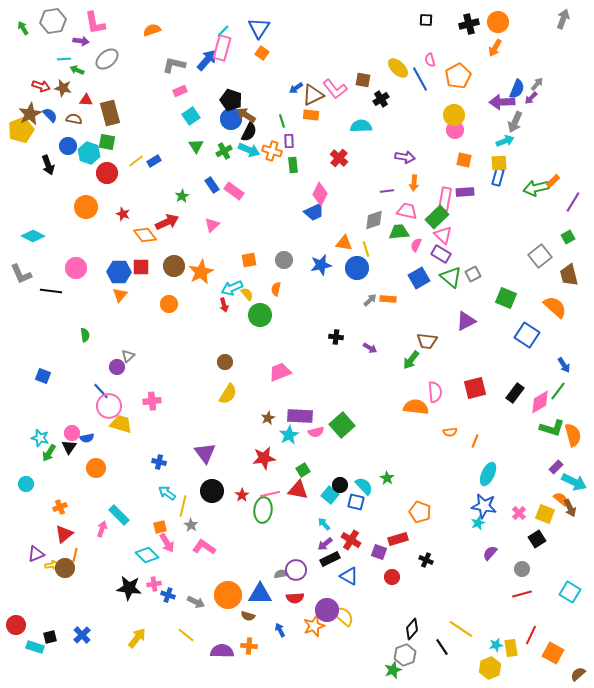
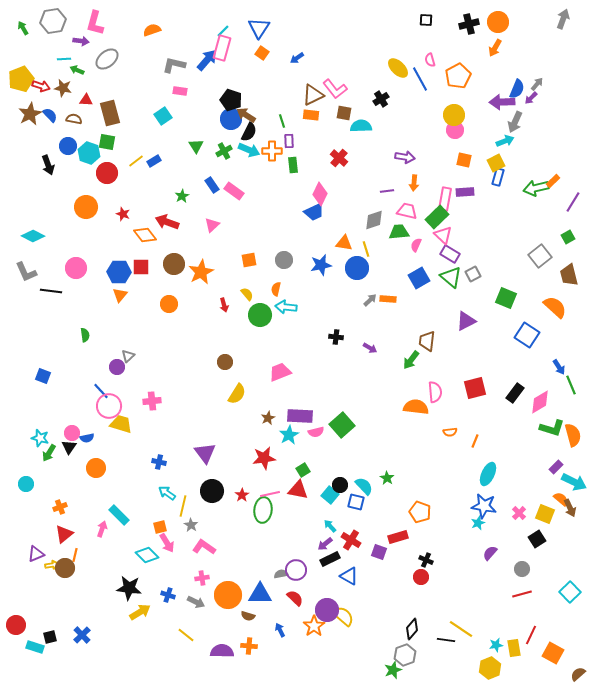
pink L-shape at (95, 23): rotated 25 degrees clockwise
brown square at (363, 80): moved 19 px left, 33 px down
blue arrow at (296, 88): moved 1 px right, 30 px up
pink rectangle at (180, 91): rotated 32 degrees clockwise
cyan square at (191, 116): moved 28 px left
yellow pentagon at (21, 130): moved 51 px up
orange cross at (272, 151): rotated 18 degrees counterclockwise
yellow square at (499, 163): moved 3 px left; rotated 24 degrees counterclockwise
red arrow at (167, 222): rotated 135 degrees counterclockwise
purple rectangle at (441, 254): moved 9 px right
brown circle at (174, 266): moved 2 px up
gray L-shape at (21, 274): moved 5 px right, 2 px up
cyan arrow at (232, 288): moved 54 px right, 19 px down; rotated 30 degrees clockwise
brown trapezoid at (427, 341): rotated 90 degrees clockwise
blue arrow at (564, 365): moved 5 px left, 2 px down
green line at (558, 391): moved 13 px right, 6 px up; rotated 60 degrees counterclockwise
yellow semicircle at (228, 394): moved 9 px right
cyan arrow at (324, 524): moved 6 px right, 2 px down
red rectangle at (398, 539): moved 2 px up
red circle at (392, 577): moved 29 px right
pink cross at (154, 584): moved 48 px right, 6 px up
cyan square at (570, 592): rotated 15 degrees clockwise
red semicircle at (295, 598): rotated 132 degrees counterclockwise
orange star at (314, 626): rotated 15 degrees counterclockwise
yellow arrow at (137, 638): moved 3 px right, 26 px up; rotated 20 degrees clockwise
black line at (442, 647): moved 4 px right, 7 px up; rotated 48 degrees counterclockwise
yellow rectangle at (511, 648): moved 3 px right
